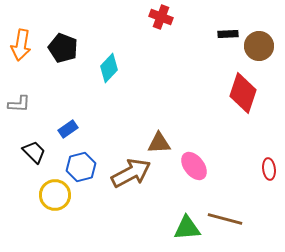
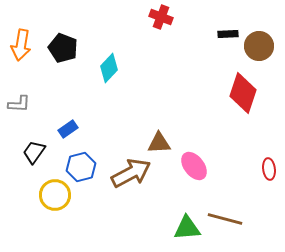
black trapezoid: rotated 100 degrees counterclockwise
